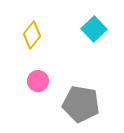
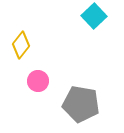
cyan square: moved 13 px up
yellow diamond: moved 11 px left, 10 px down
